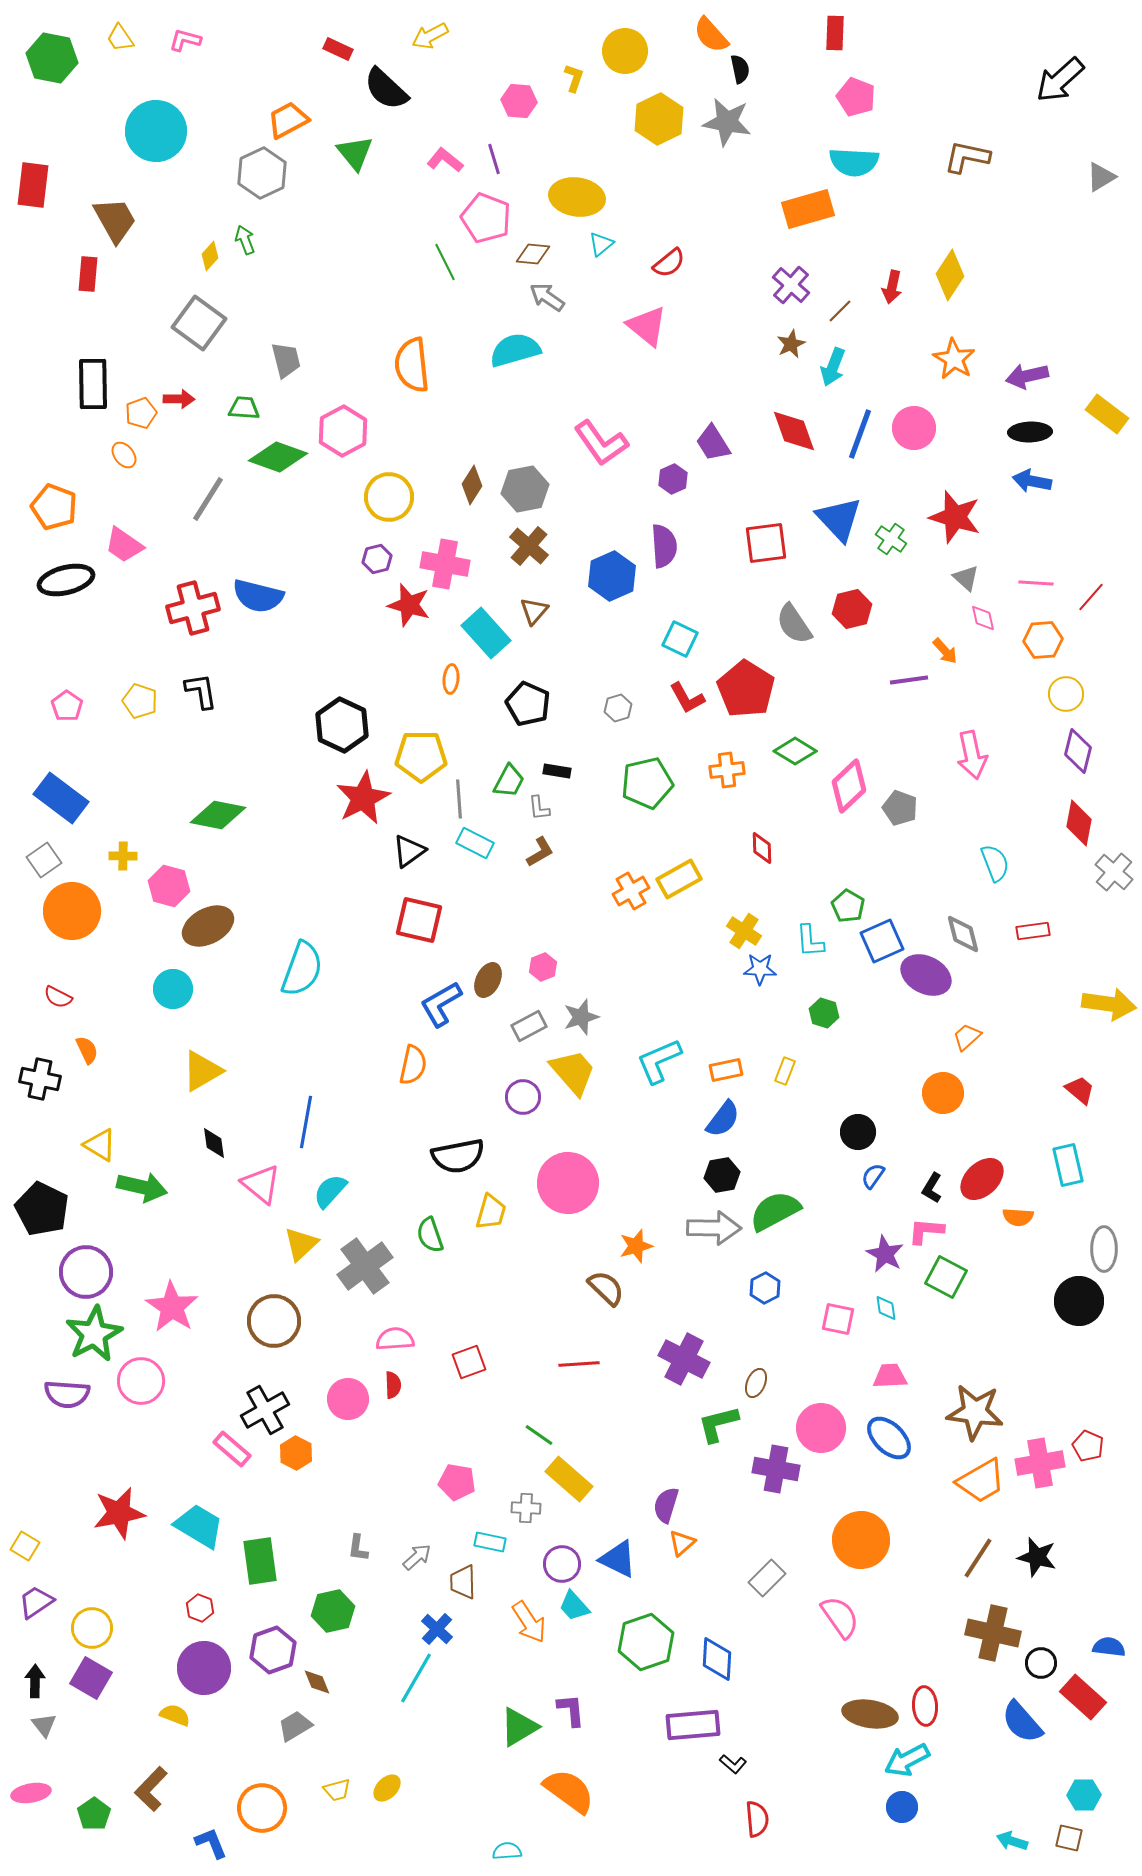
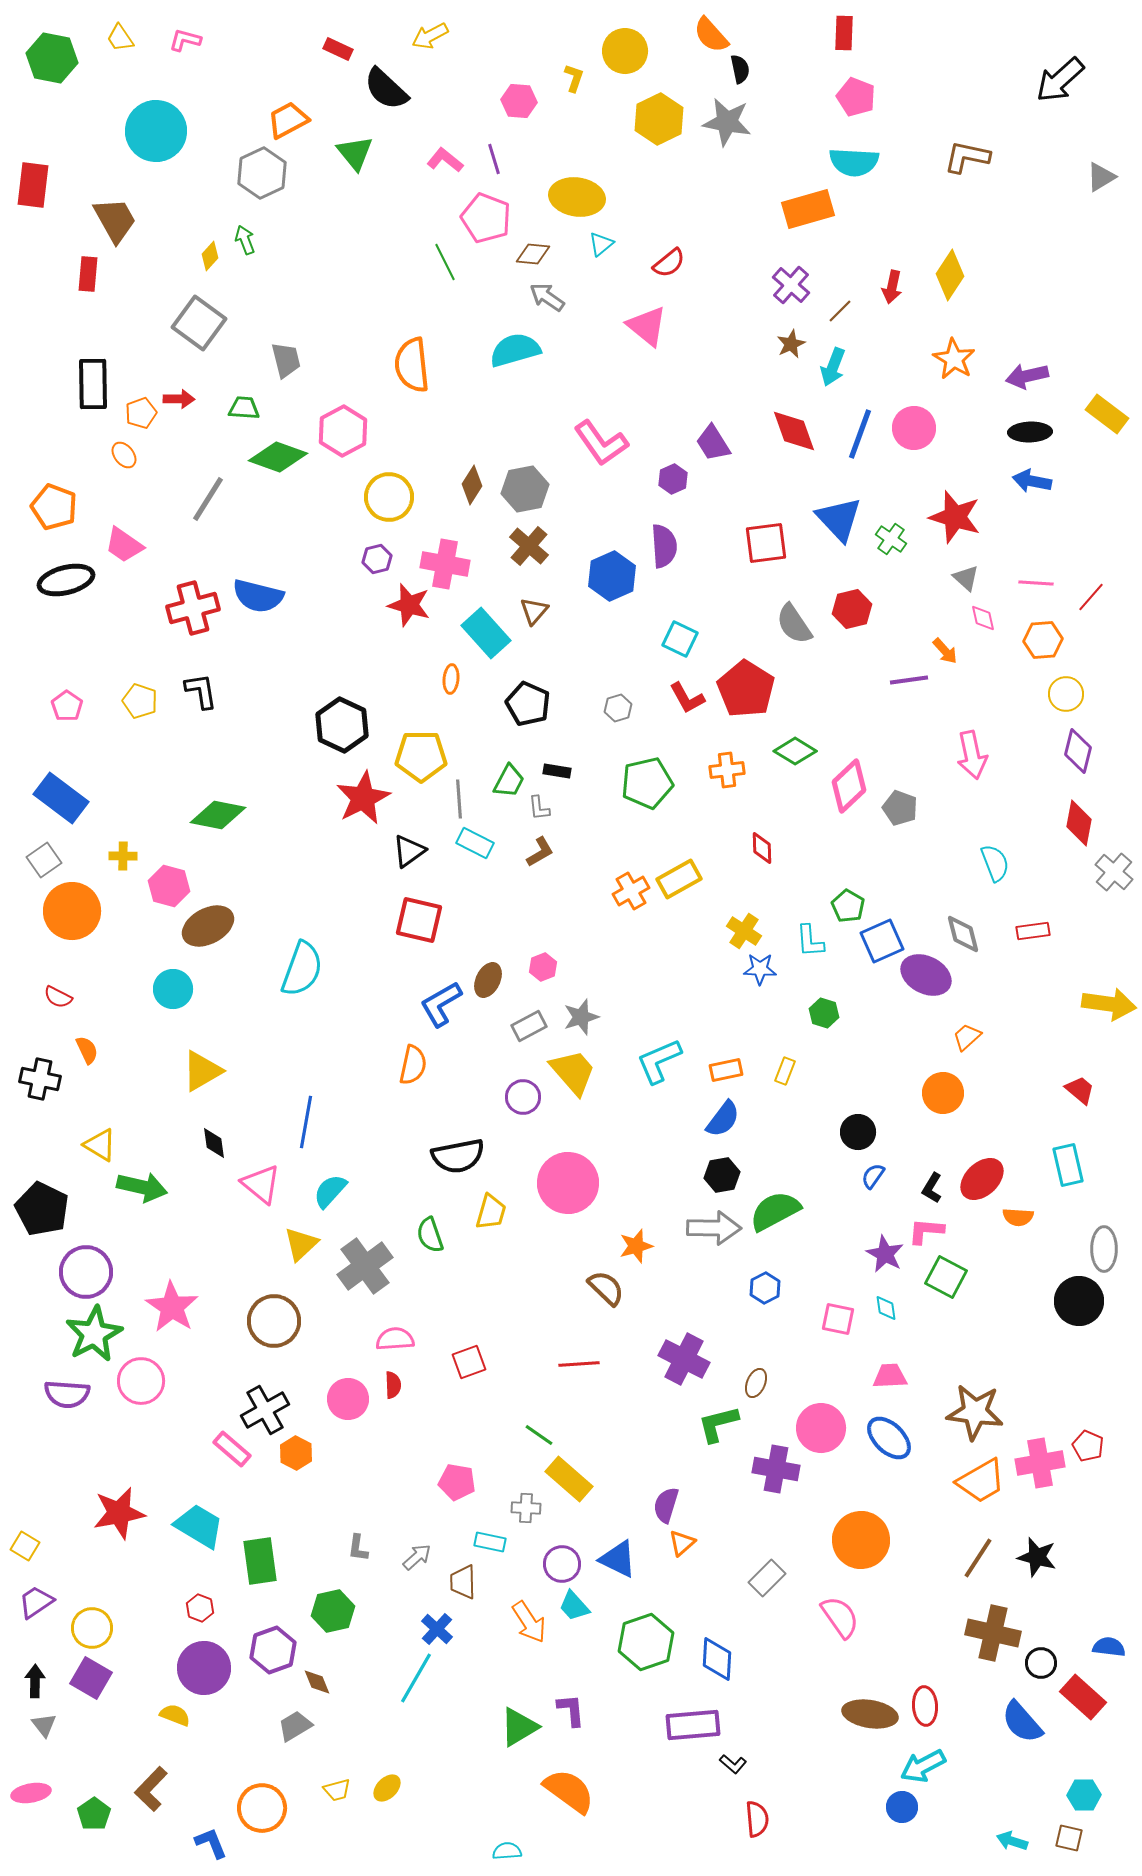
red rectangle at (835, 33): moved 9 px right
cyan arrow at (907, 1760): moved 16 px right, 6 px down
